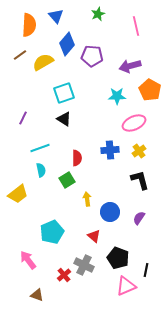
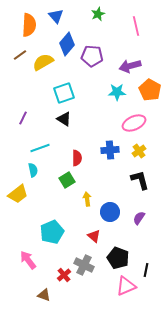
cyan star: moved 4 px up
cyan semicircle: moved 8 px left
brown triangle: moved 7 px right
